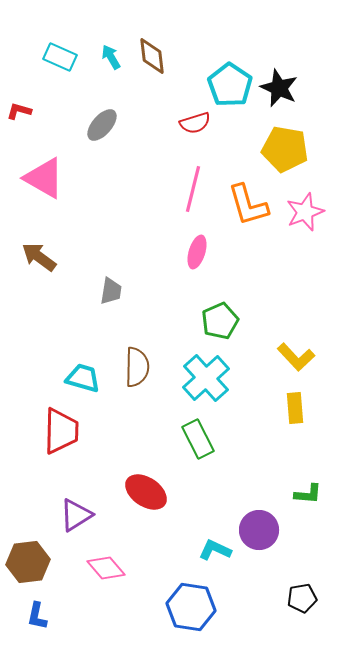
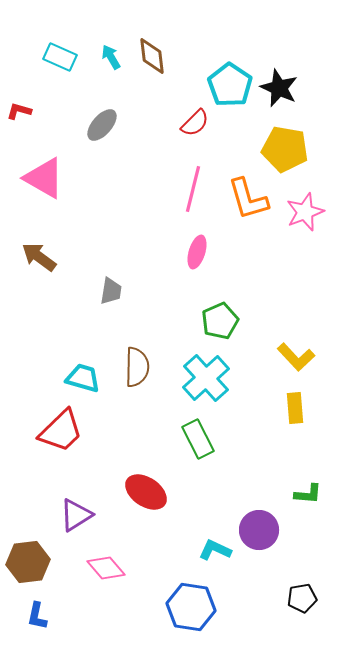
red semicircle: rotated 28 degrees counterclockwise
orange L-shape: moved 6 px up
red trapezoid: rotated 45 degrees clockwise
